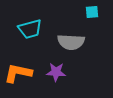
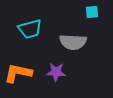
gray semicircle: moved 2 px right
